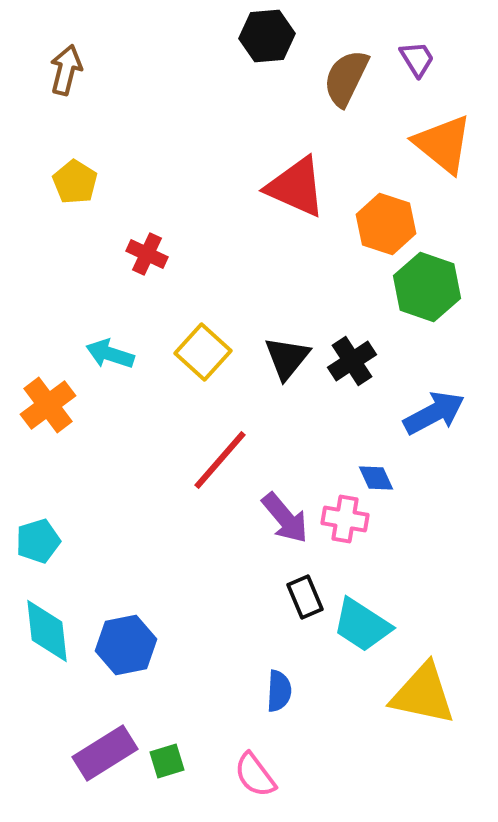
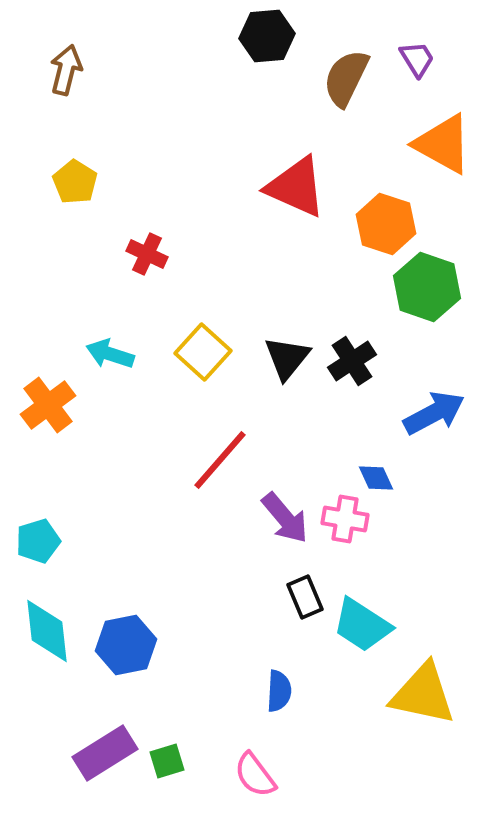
orange triangle: rotated 10 degrees counterclockwise
